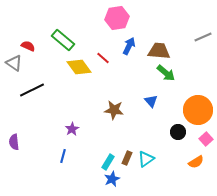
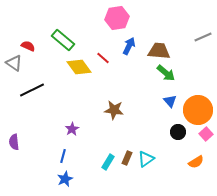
blue triangle: moved 19 px right
pink square: moved 5 px up
blue star: moved 47 px left
